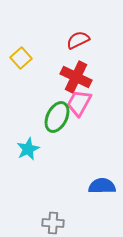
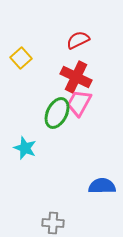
green ellipse: moved 4 px up
cyan star: moved 3 px left, 1 px up; rotated 25 degrees counterclockwise
